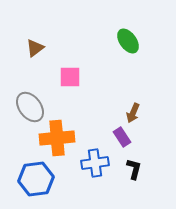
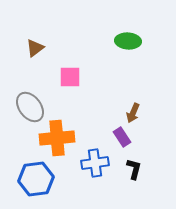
green ellipse: rotated 50 degrees counterclockwise
